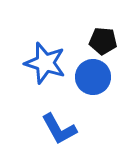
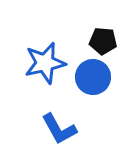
blue star: rotated 30 degrees counterclockwise
